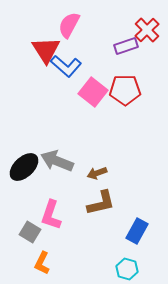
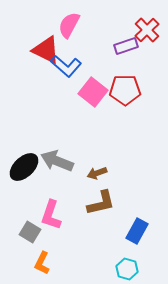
red triangle: rotated 32 degrees counterclockwise
